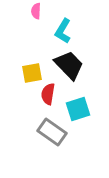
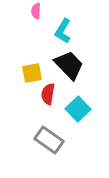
cyan square: rotated 25 degrees counterclockwise
gray rectangle: moved 3 px left, 8 px down
